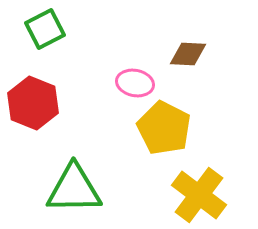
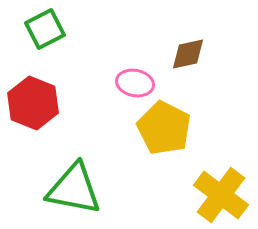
brown diamond: rotated 15 degrees counterclockwise
green triangle: rotated 12 degrees clockwise
yellow cross: moved 22 px right
